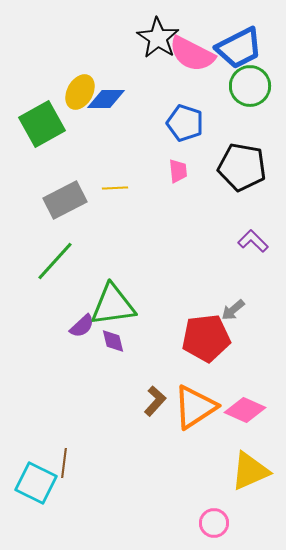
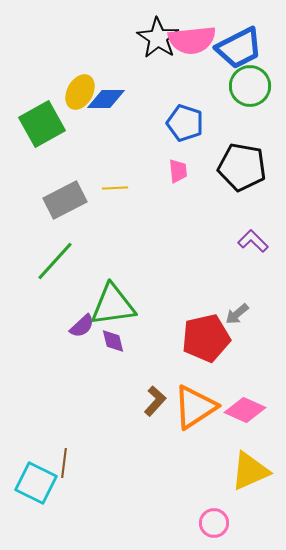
pink semicircle: moved 14 px up; rotated 33 degrees counterclockwise
gray arrow: moved 4 px right, 4 px down
red pentagon: rotated 6 degrees counterclockwise
